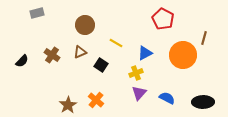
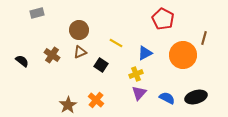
brown circle: moved 6 px left, 5 px down
black semicircle: rotated 96 degrees counterclockwise
yellow cross: moved 1 px down
black ellipse: moved 7 px left, 5 px up; rotated 15 degrees counterclockwise
